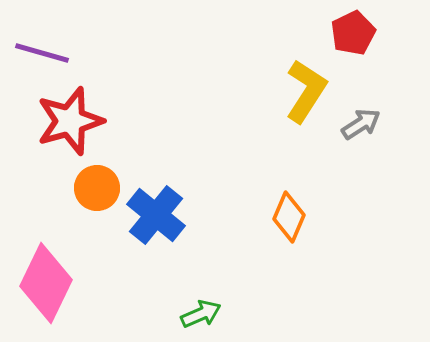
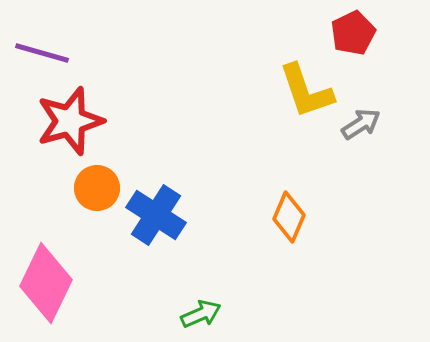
yellow L-shape: rotated 128 degrees clockwise
blue cross: rotated 6 degrees counterclockwise
